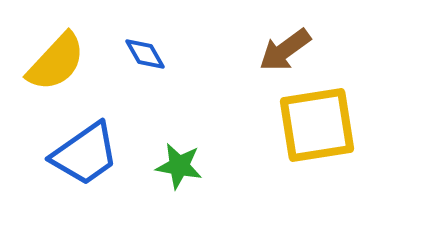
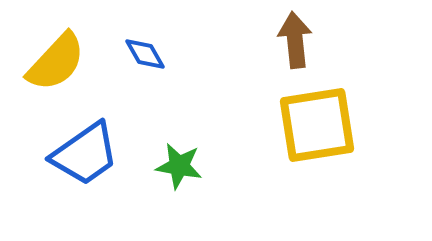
brown arrow: moved 10 px right, 10 px up; rotated 120 degrees clockwise
